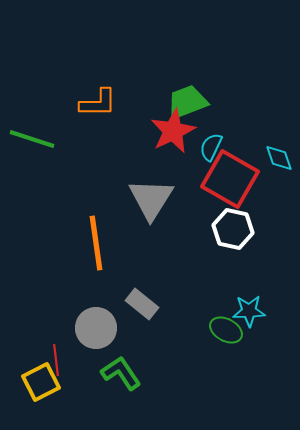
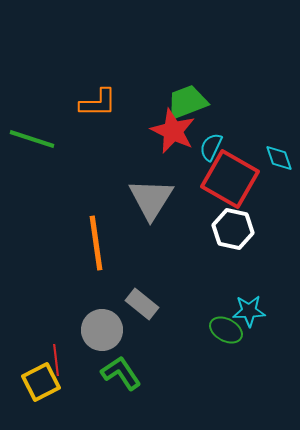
red star: rotated 21 degrees counterclockwise
gray circle: moved 6 px right, 2 px down
